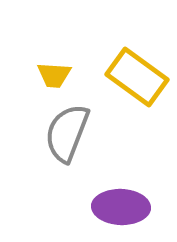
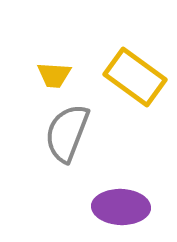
yellow rectangle: moved 2 px left
